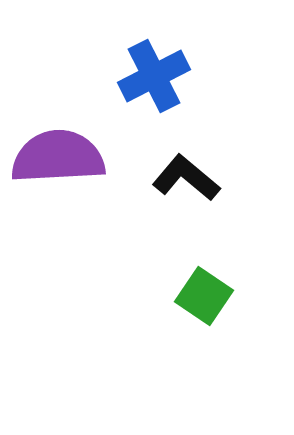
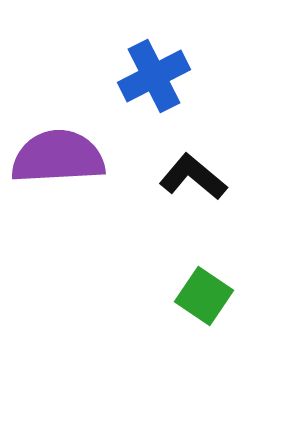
black L-shape: moved 7 px right, 1 px up
